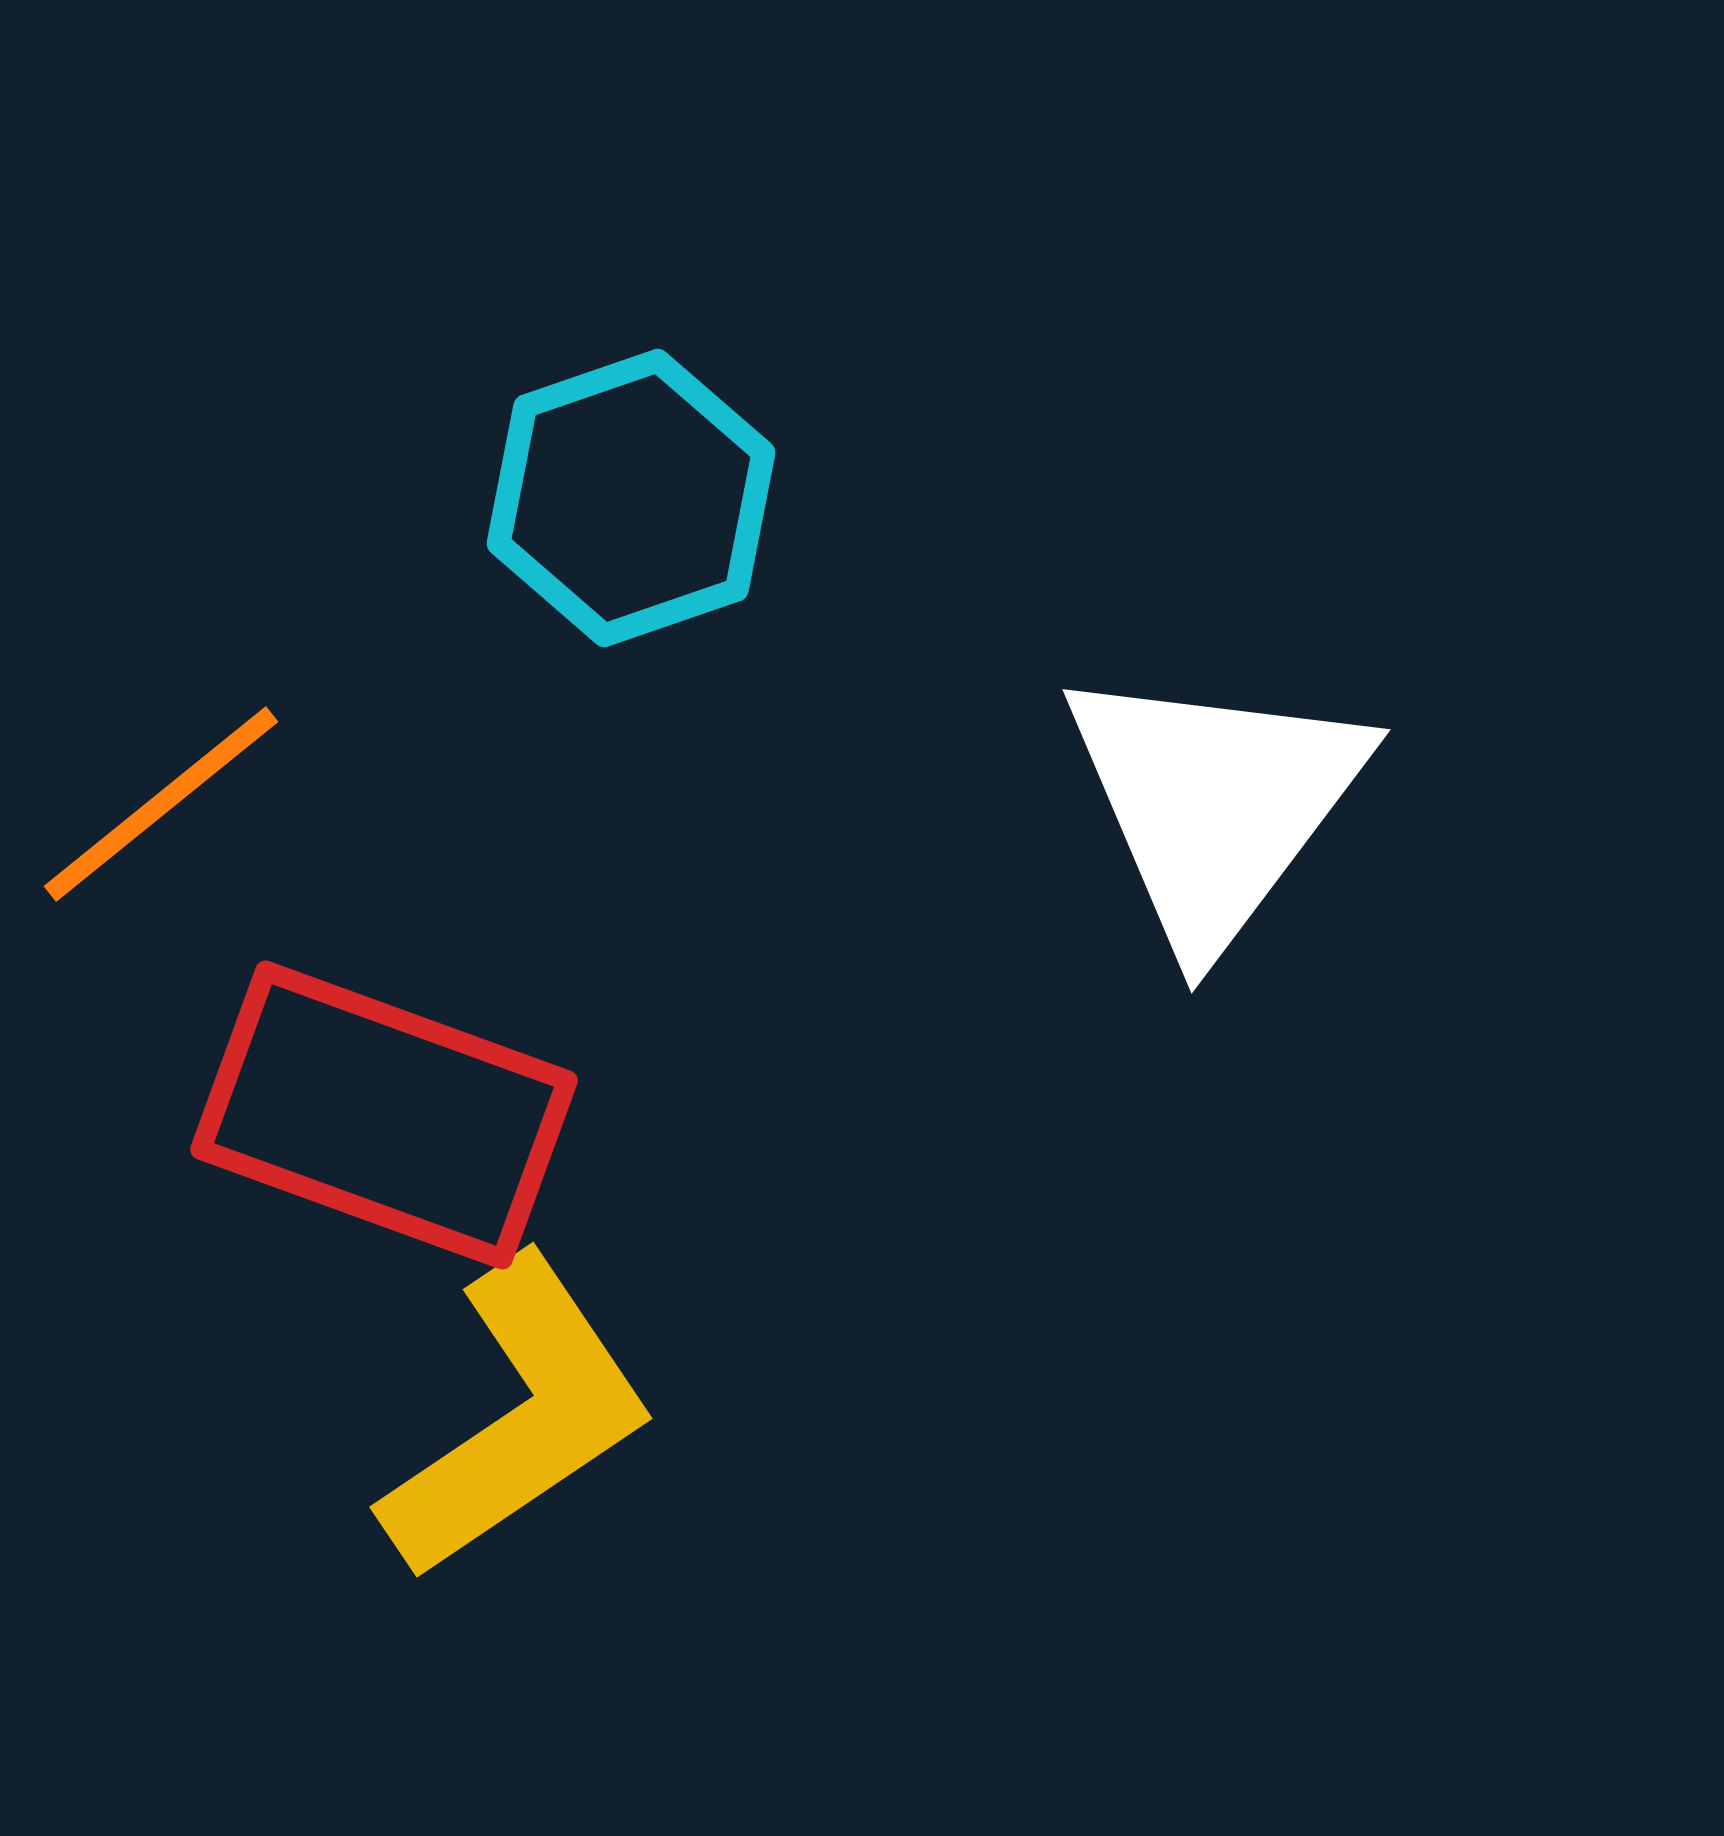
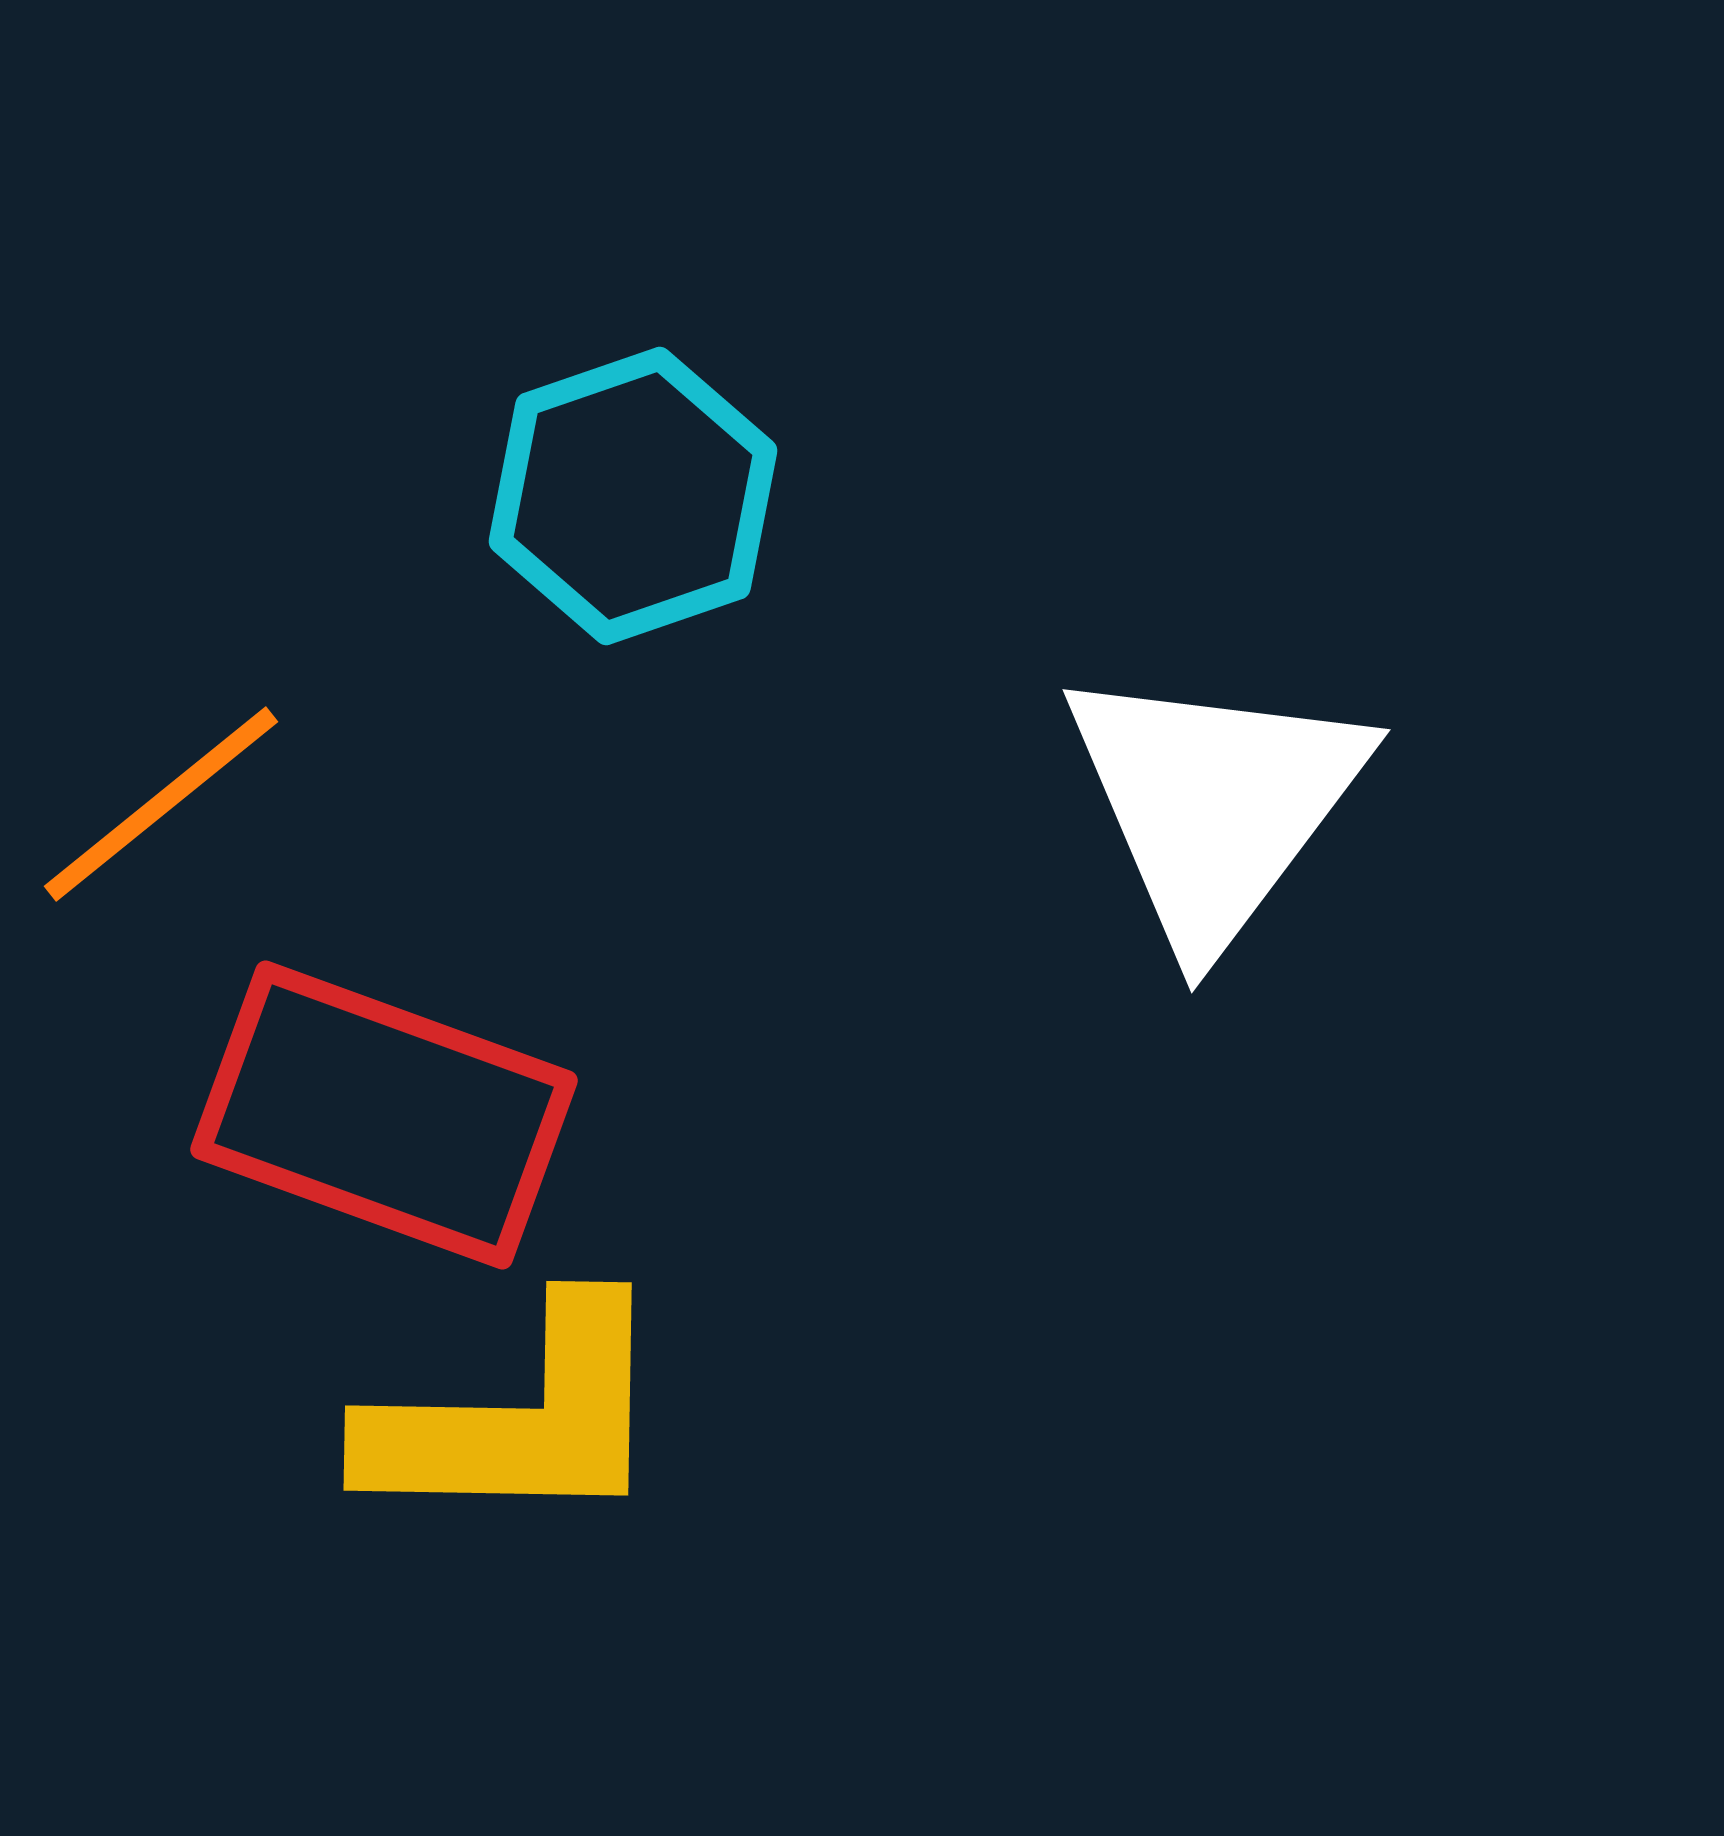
cyan hexagon: moved 2 px right, 2 px up
yellow L-shape: rotated 35 degrees clockwise
